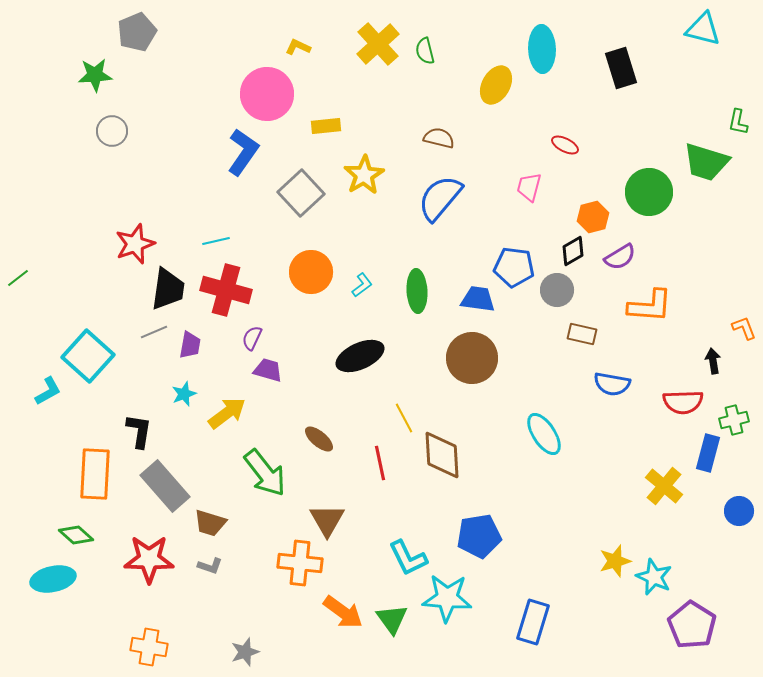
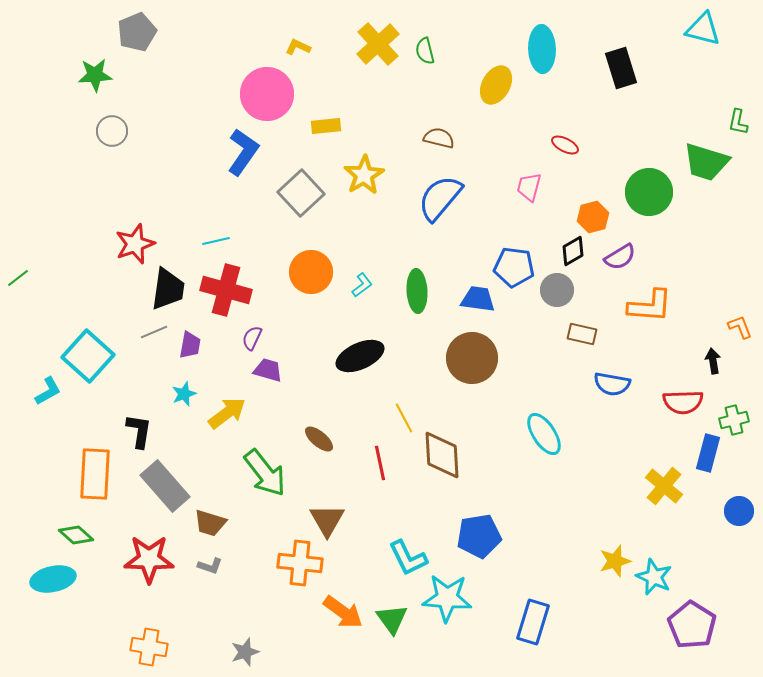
orange L-shape at (744, 328): moved 4 px left, 1 px up
